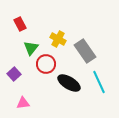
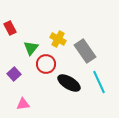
red rectangle: moved 10 px left, 4 px down
pink triangle: moved 1 px down
